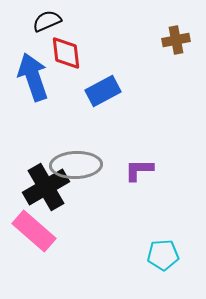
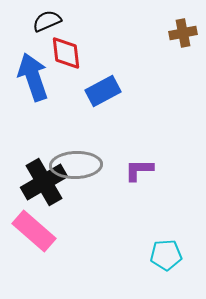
brown cross: moved 7 px right, 7 px up
black cross: moved 2 px left, 5 px up
cyan pentagon: moved 3 px right
